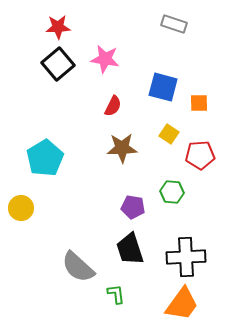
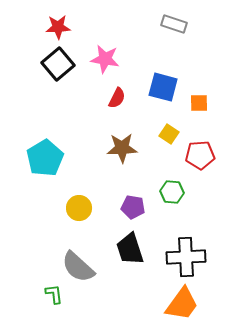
red semicircle: moved 4 px right, 8 px up
yellow circle: moved 58 px right
green L-shape: moved 62 px left
